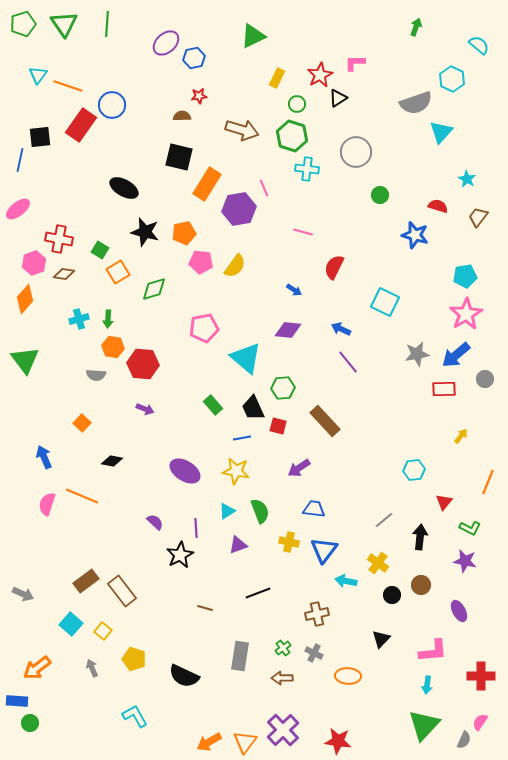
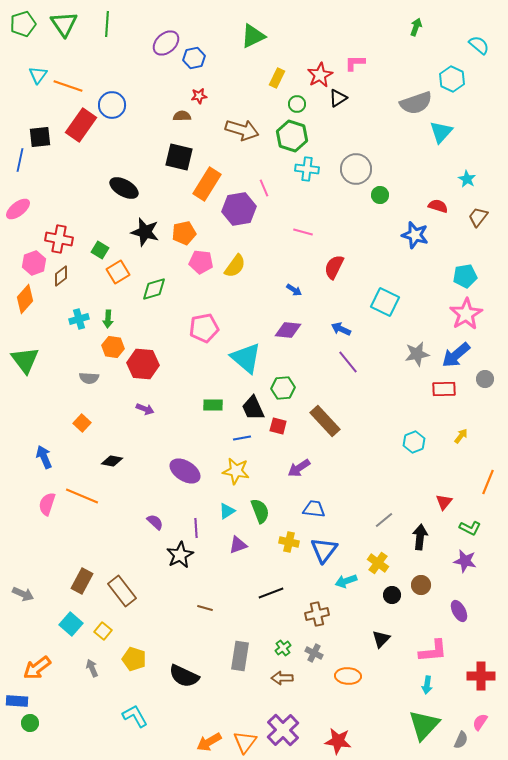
gray circle at (356, 152): moved 17 px down
brown diamond at (64, 274): moved 3 px left, 2 px down; rotated 45 degrees counterclockwise
gray semicircle at (96, 375): moved 7 px left, 3 px down
green rectangle at (213, 405): rotated 48 degrees counterclockwise
cyan hexagon at (414, 470): moved 28 px up; rotated 15 degrees counterclockwise
brown rectangle at (86, 581): moved 4 px left; rotated 25 degrees counterclockwise
cyan arrow at (346, 581): rotated 30 degrees counterclockwise
black line at (258, 593): moved 13 px right
gray semicircle at (464, 740): moved 3 px left
